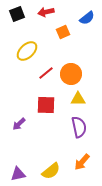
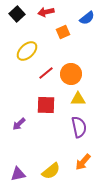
black square: rotated 21 degrees counterclockwise
orange arrow: moved 1 px right
